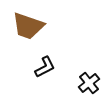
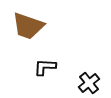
black L-shape: rotated 150 degrees counterclockwise
